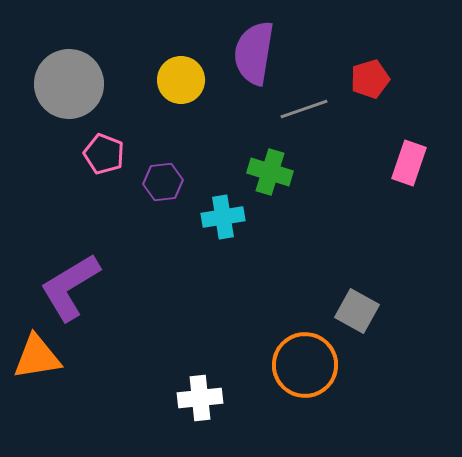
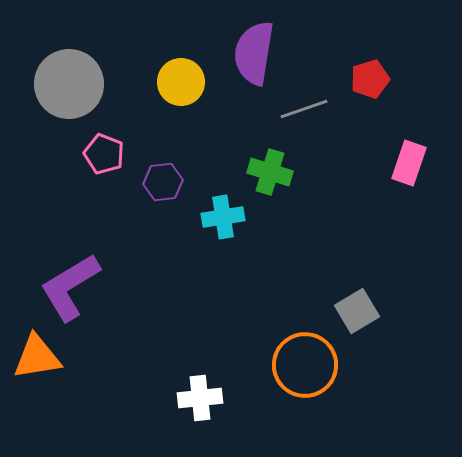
yellow circle: moved 2 px down
gray square: rotated 30 degrees clockwise
